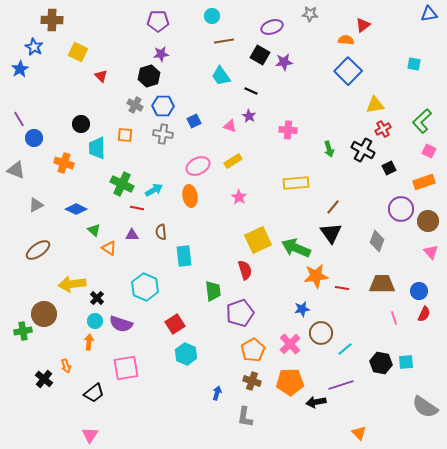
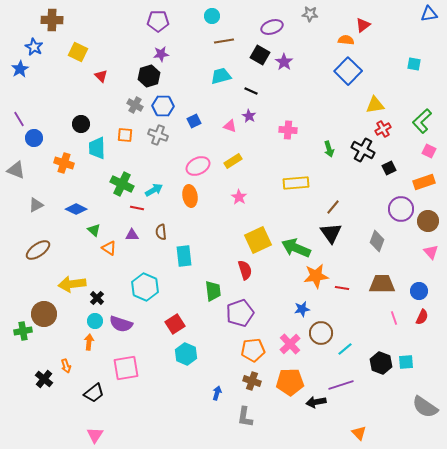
purple star at (284, 62): rotated 30 degrees counterclockwise
cyan trapezoid at (221, 76): rotated 110 degrees clockwise
gray cross at (163, 134): moved 5 px left, 1 px down; rotated 12 degrees clockwise
red semicircle at (424, 314): moved 2 px left, 3 px down
orange pentagon at (253, 350): rotated 25 degrees clockwise
black hexagon at (381, 363): rotated 10 degrees clockwise
pink triangle at (90, 435): moved 5 px right
